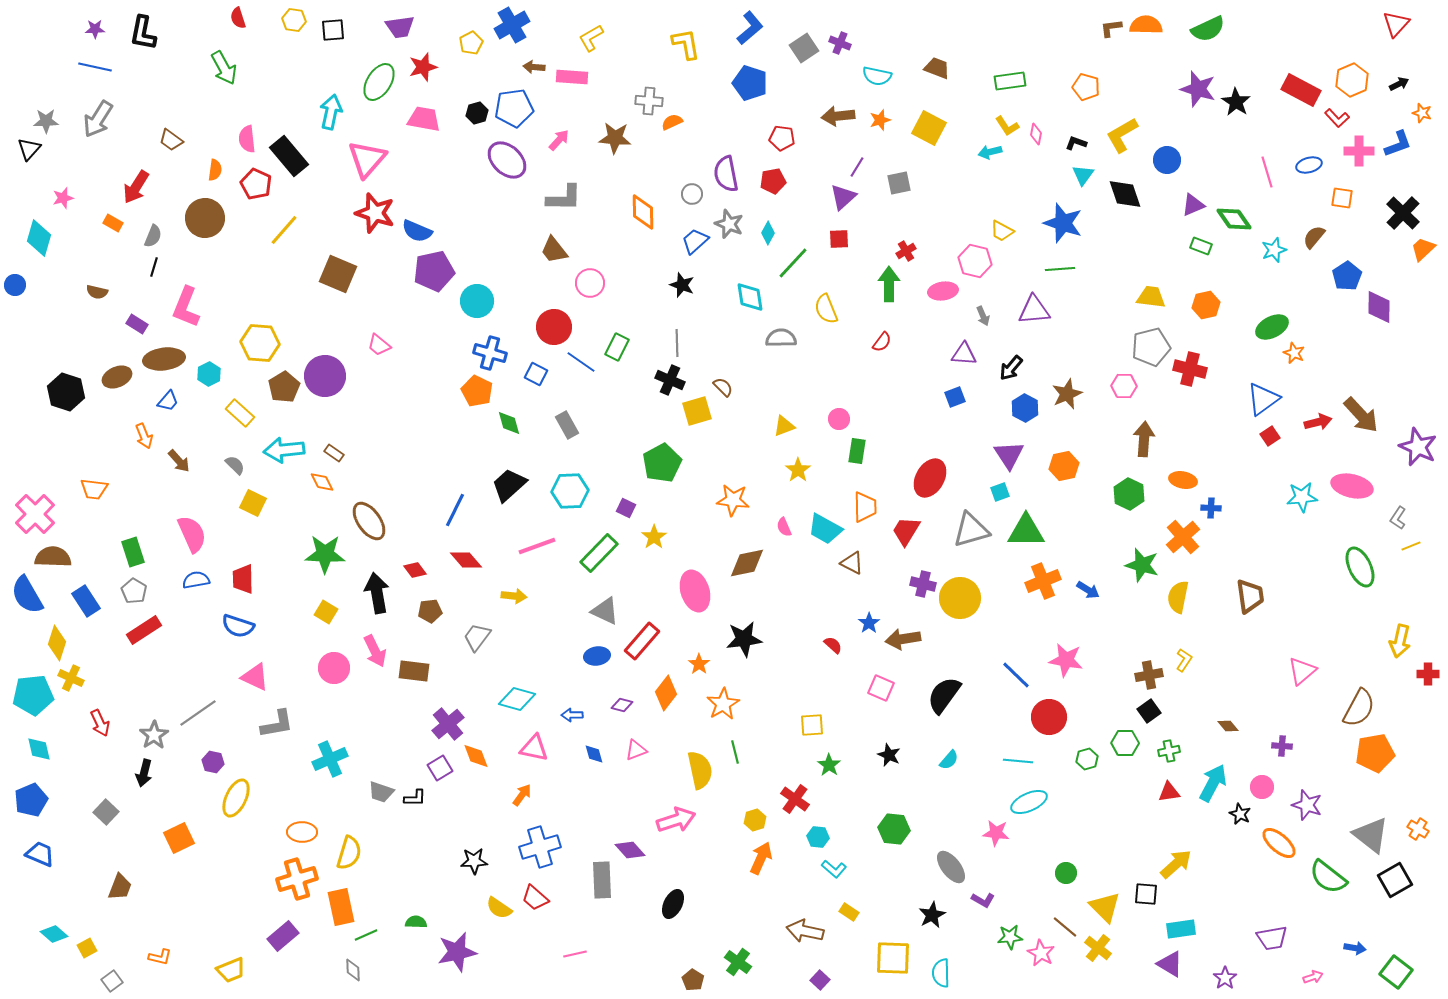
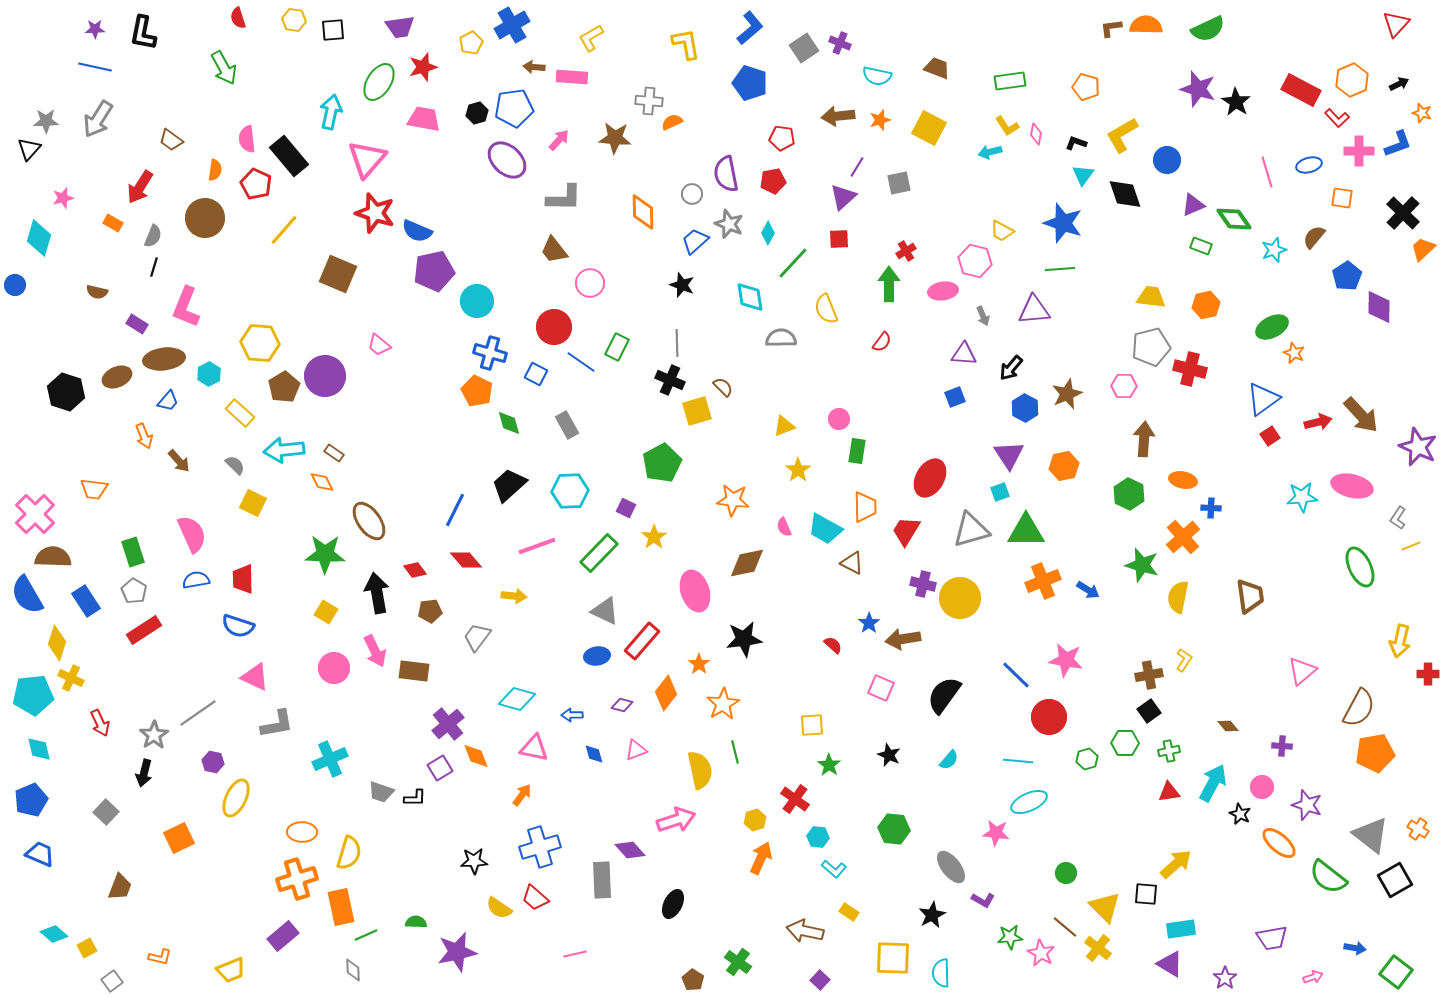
red arrow at (136, 187): moved 4 px right
